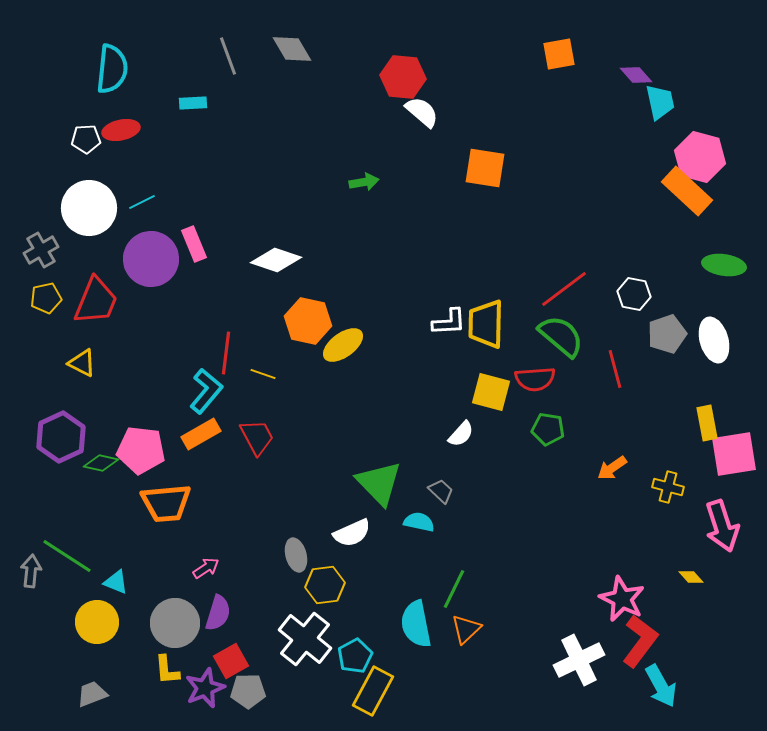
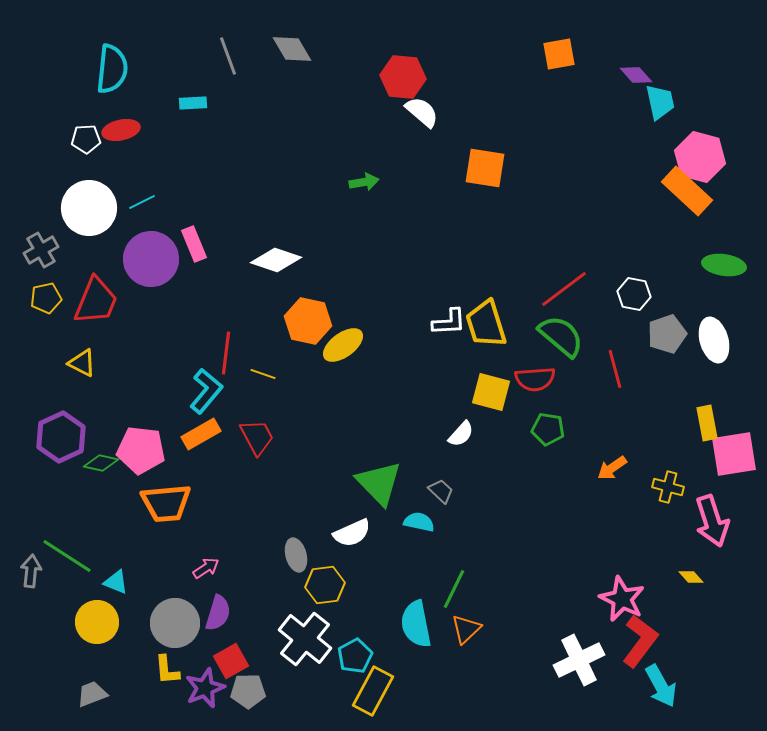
yellow trapezoid at (486, 324): rotated 18 degrees counterclockwise
pink arrow at (722, 526): moved 10 px left, 5 px up
